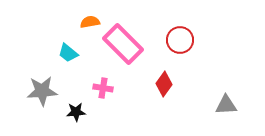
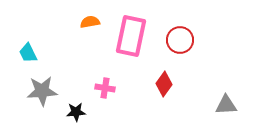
pink rectangle: moved 8 px right, 8 px up; rotated 57 degrees clockwise
cyan trapezoid: moved 40 px left; rotated 25 degrees clockwise
pink cross: moved 2 px right
